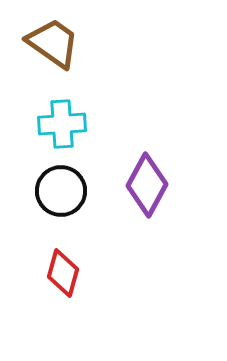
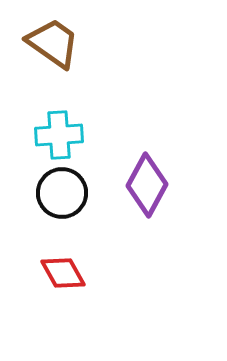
cyan cross: moved 3 px left, 11 px down
black circle: moved 1 px right, 2 px down
red diamond: rotated 45 degrees counterclockwise
